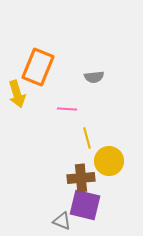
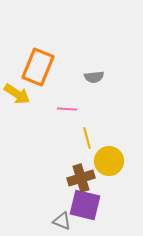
yellow arrow: rotated 40 degrees counterclockwise
brown cross: rotated 12 degrees counterclockwise
